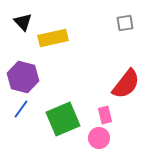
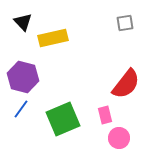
pink circle: moved 20 px right
